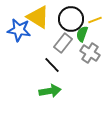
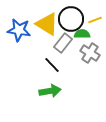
yellow triangle: moved 9 px right, 7 px down
green semicircle: rotated 70 degrees clockwise
